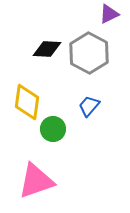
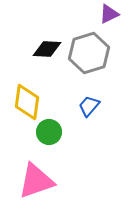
gray hexagon: rotated 15 degrees clockwise
green circle: moved 4 px left, 3 px down
